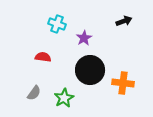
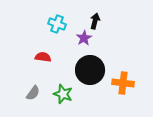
black arrow: moved 29 px left; rotated 56 degrees counterclockwise
gray semicircle: moved 1 px left
green star: moved 1 px left, 4 px up; rotated 24 degrees counterclockwise
